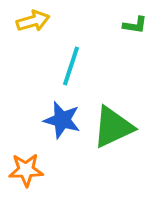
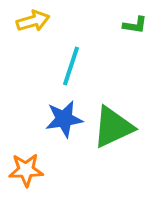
blue star: moved 2 px right, 1 px up; rotated 24 degrees counterclockwise
